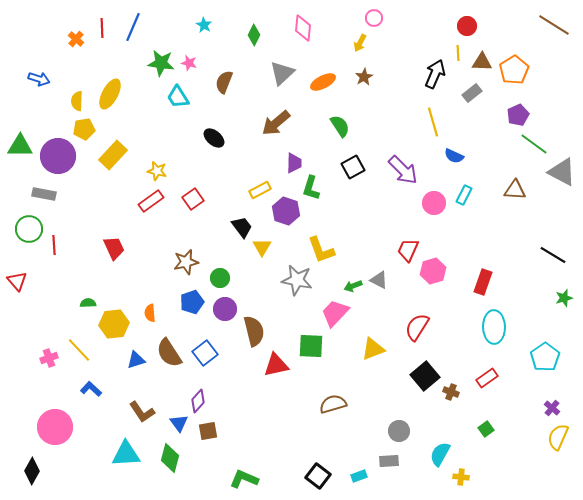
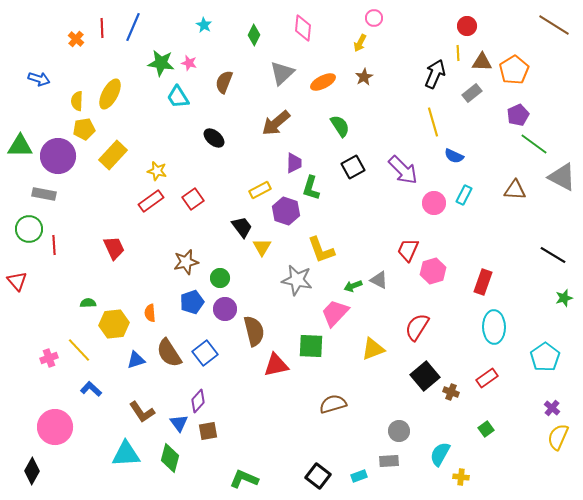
gray triangle at (562, 172): moved 5 px down
